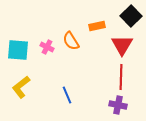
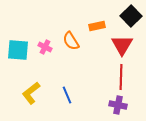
pink cross: moved 2 px left
yellow L-shape: moved 10 px right, 6 px down
